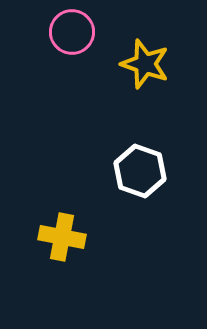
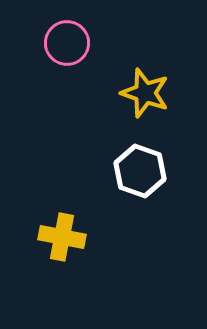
pink circle: moved 5 px left, 11 px down
yellow star: moved 29 px down
